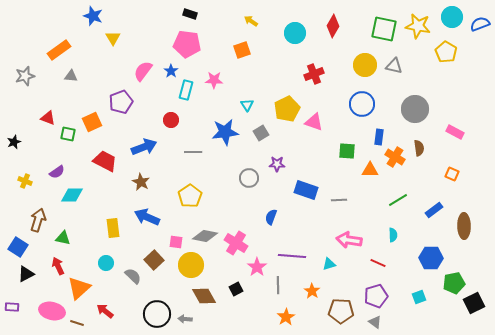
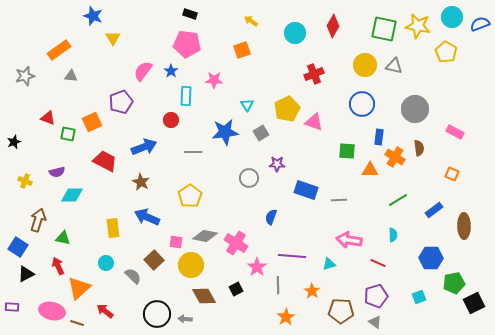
cyan rectangle at (186, 90): moved 6 px down; rotated 12 degrees counterclockwise
purple semicircle at (57, 172): rotated 21 degrees clockwise
